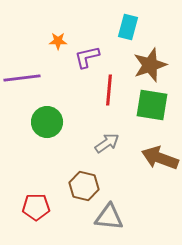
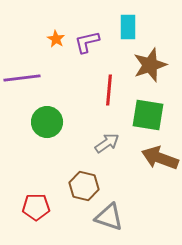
cyan rectangle: rotated 15 degrees counterclockwise
orange star: moved 2 px left, 2 px up; rotated 30 degrees clockwise
purple L-shape: moved 15 px up
green square: moved 4 px left, 10 px down
gray triangle: rotated 12 degrees clockwise
